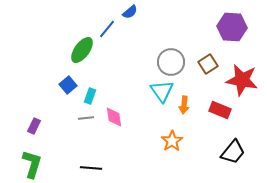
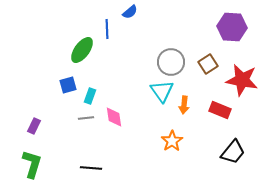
blue line: rotated 42 degrees counterclockwise
blue square: rotated 24 degrees clockwise
